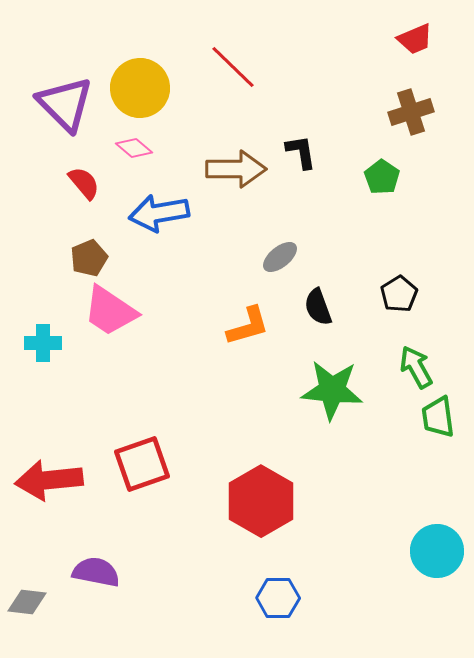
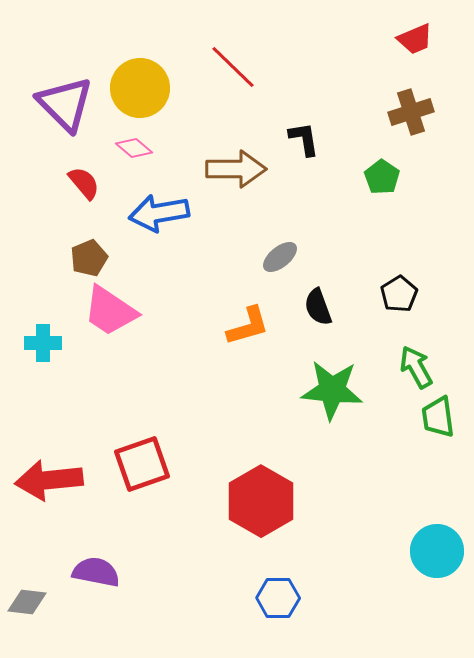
black L-shape: moved 3 px right, 13 px up
